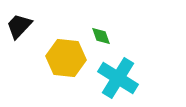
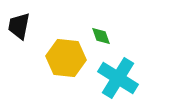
black trapezoid: rotated 32 degrees counterclockwise
